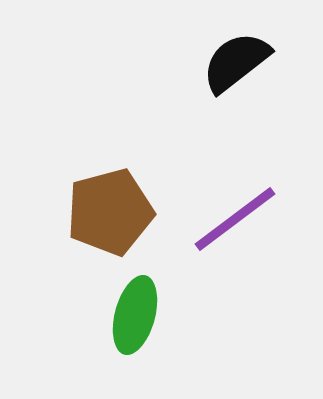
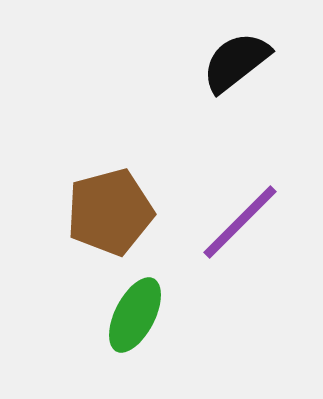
purple line: moved 5 px right, 3 px down; rotated 8 degrees counterclockwise
green ellipse: rotated 12 degrees clockwise
